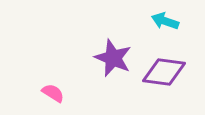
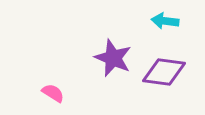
cyan arrow: rotated 12 degrees counterclockwise
